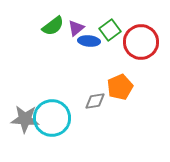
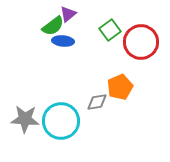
purple triangle: moved 8 px left, 14 px up
blue ellipse: moved 26 px left
gray diamond: moved 2 px right, 1 px down
cyan circle: moved 9 px right, 3 px down
